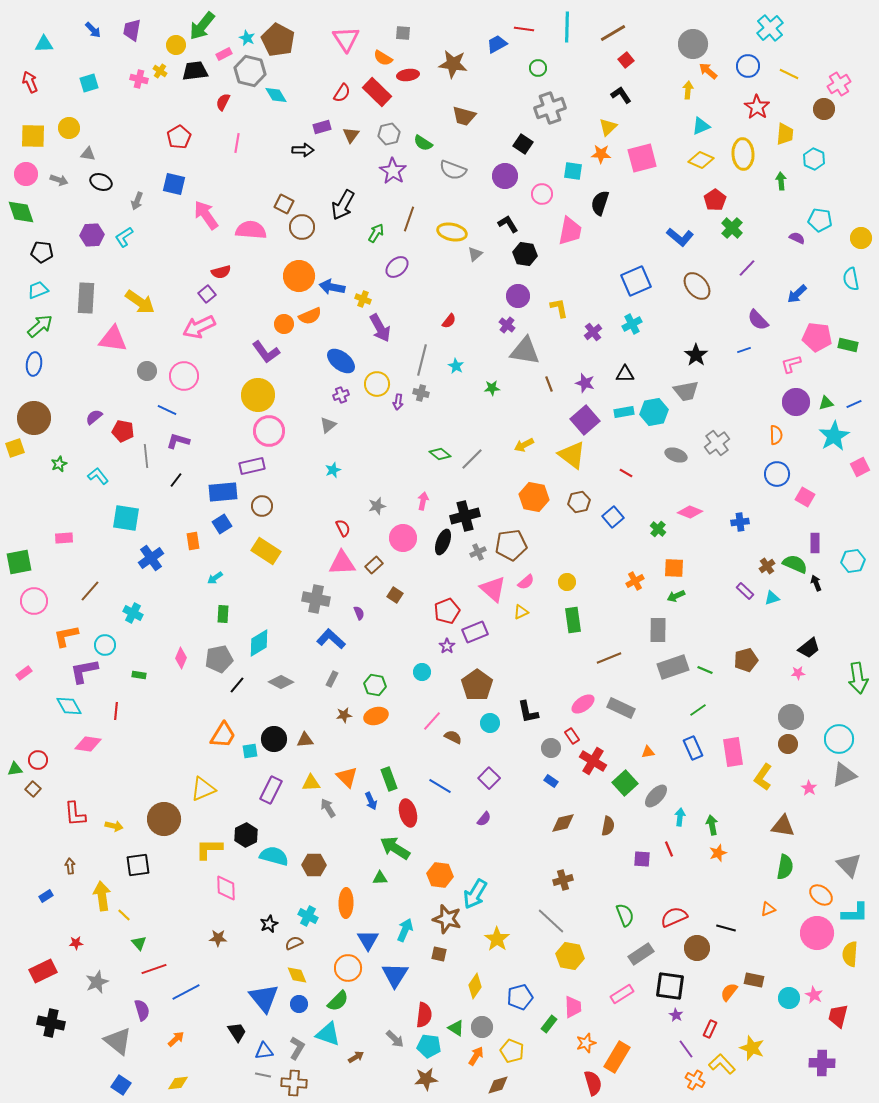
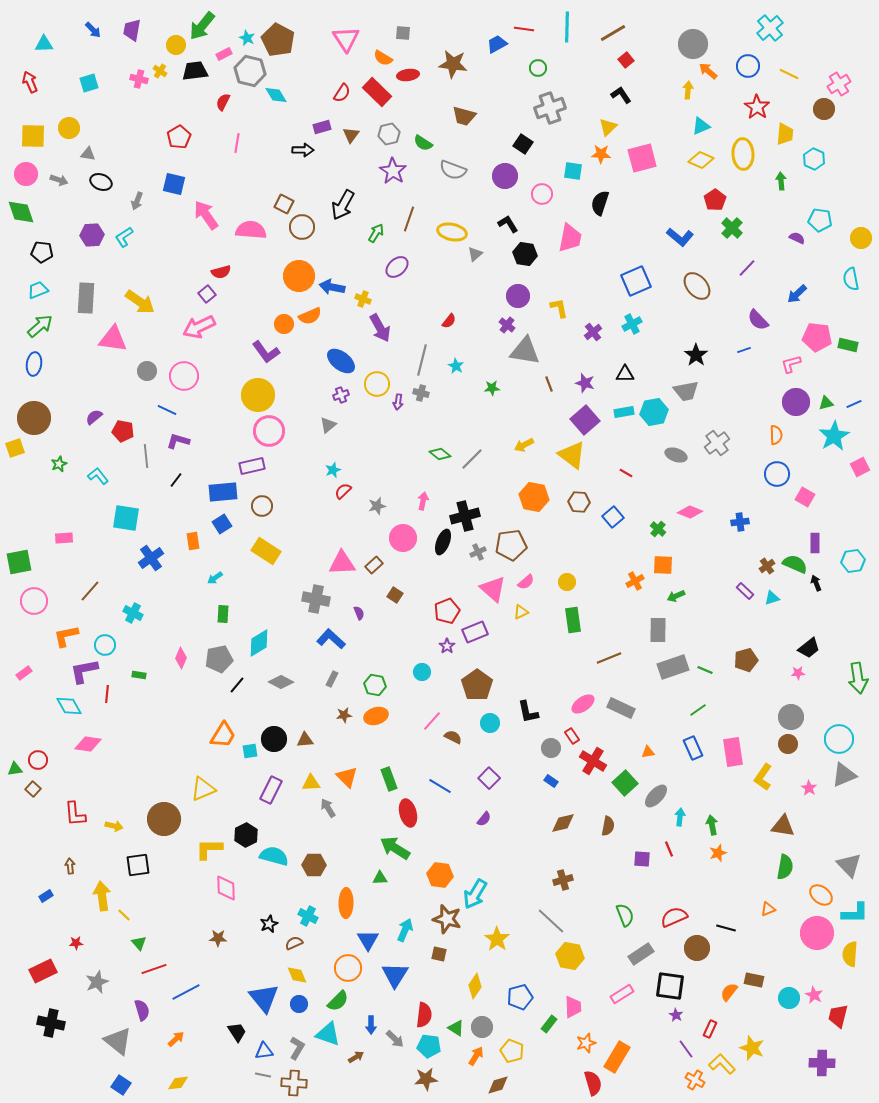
pink trapezoid at (570, 231): moved 7 px down
brown hexagon at (579, 502): rotated 15 degrees clockwise
red semicircle at (343, 528): moved 37 px up; rotated 108 degrees counterclockwise
orange square at (674, 568): moved 11 px left, 3 px up
red line at (116, 711): moved 9 px left, 17 px up
blue arrow at (371, 801): moved 224 px down; rotated 24 degrees clockwise
